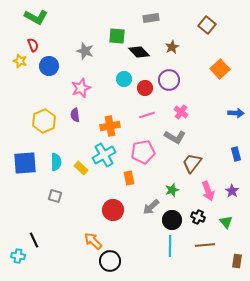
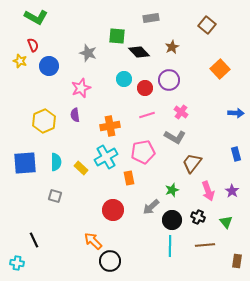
gray star at (85, 51): moved 3 px right, 2 px down
cyan cross at (104, 155): moved 2 px right, 2 px down
cyan cross at (18, 256): moved 1 px left, 7 px down
